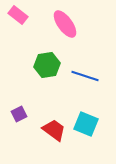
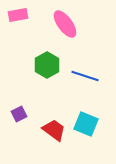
pink rectangle: rotated 48 degrees counterclockwise
green hexagon: rotated 20 degrees counterclockwise
